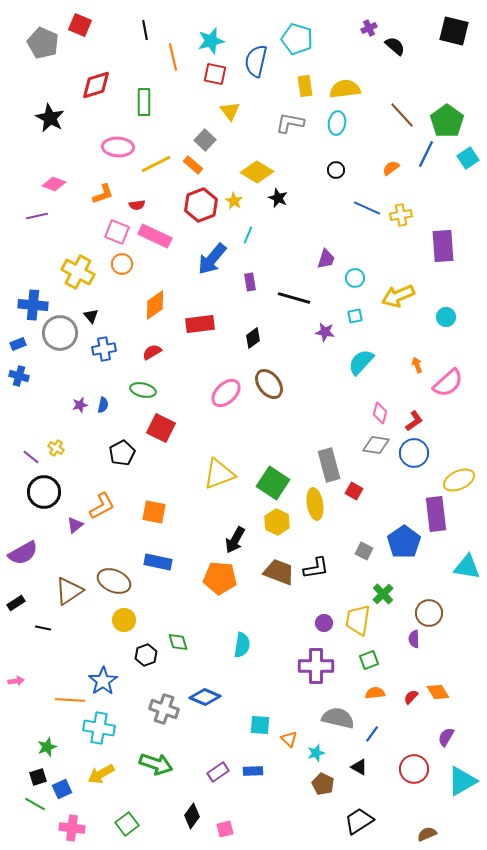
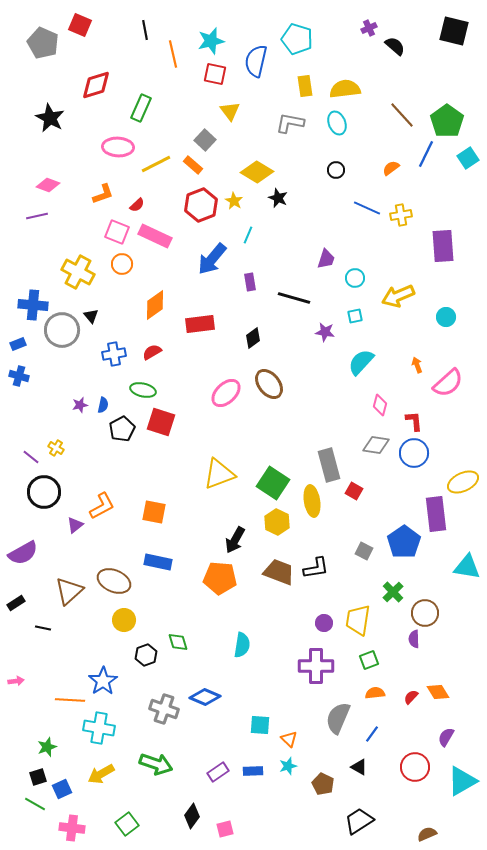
orange line at (173, 57): moved 3 px up
green rectangle at (144, 102): moved 3 px left, 6 px down; rotated 24 degrees clockwise
cyan ellipse at (337, 123): rotated 30 degrees counterclockwise
pink diamond at (54, 184): moved 6 px left, 1 px down
red semicircle at (137, 205): rotated 35 degrees counterclockwise
gray circle at (60, 333): moved 2 px right, 3 px up
blue cross at (104, 349): moved 10 px right, 5 px down
pink diamond at (380, 413): moved 8 px up
red L-shape at (414, 421): rotated 60 degrees counterclockwise
red square at (161, 428): moved 6 px up; rotated 8 degrees counterclockwise
black pentagon at (122, 453): moved 24 px up
yellow ellipse at (459, 480): moved 4 px right, 2 px down
yellow ellipse at (315, 504): moved 3 px left, 3 px up
brown triangle at (69, 591): rotated 8 degrees counterclockwise
green cross at (383, 594): moved 10 px right, 2 px up
brown circle at (429, 613): moved 4 px left
gray semicircle at (338, 718): rotated 80 degrees counterclockwise
cyan star at (316, 753): moved 28 px left, 13 px down
red circle at (414, 769): moved 1 px right, 2 px up
